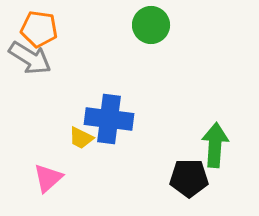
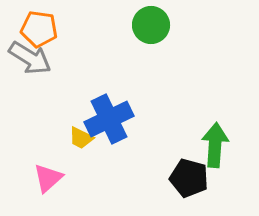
blue cross: rotated 33 degrees counterclockwise
black pentagon: rotated 15 degrees clockwise
